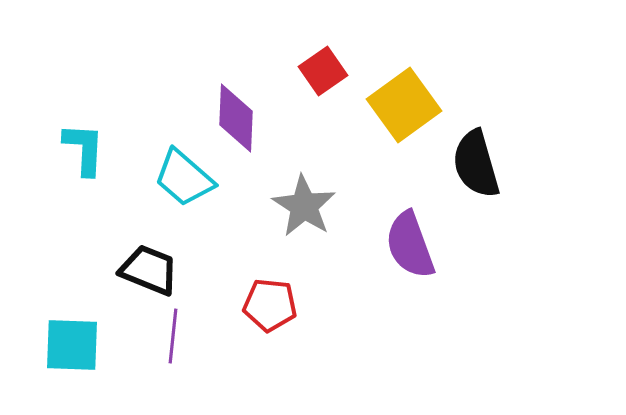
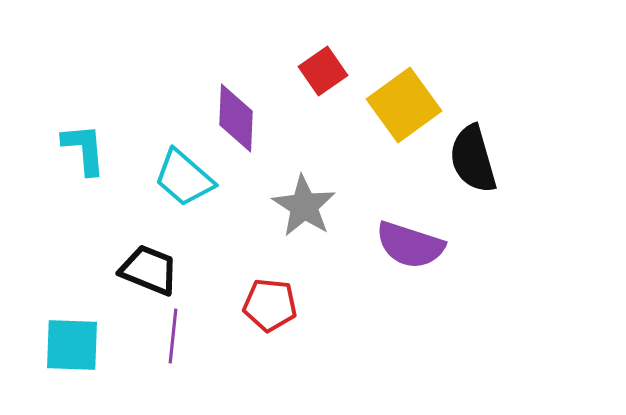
cyan L-shape: rotated 8 degrees counterclockwise
black semicircle: moved 3 px left, 5 px up
purple semicircle: rotated 52 degrees counterclockwise
